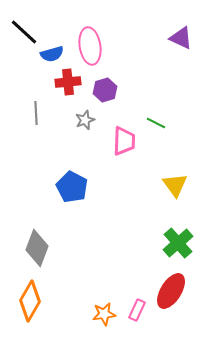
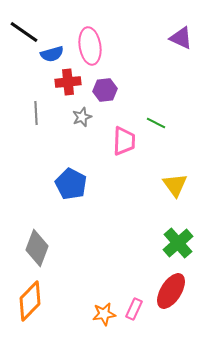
black line: rotated 8 degrees counterclockwise
purple hexagon: rotated 10 degrees clockwise
gray star: moved 3 px left, 3 px up
blue pentagon: moved 1 px left, 3 px up
orange diamond: rotated 15 degrees clockwise
pink rectangle: moved 3 px left, 1 px up
